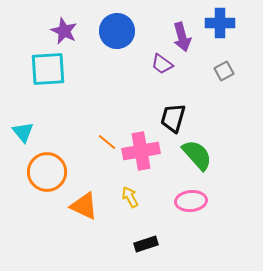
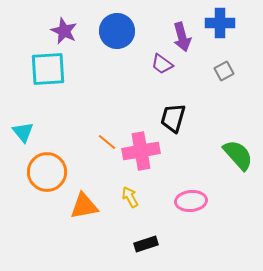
green semicircle: moved 41 px right
orange triangle: rotated 36 degrees counterclockwise
